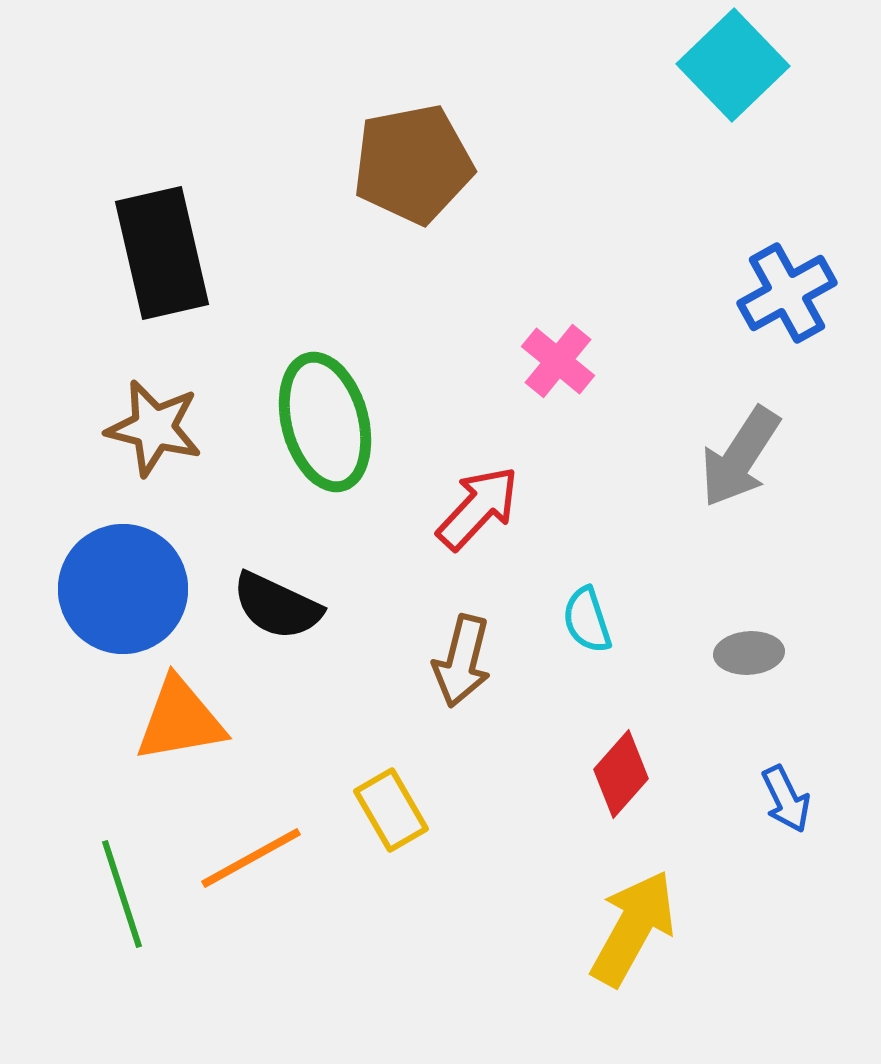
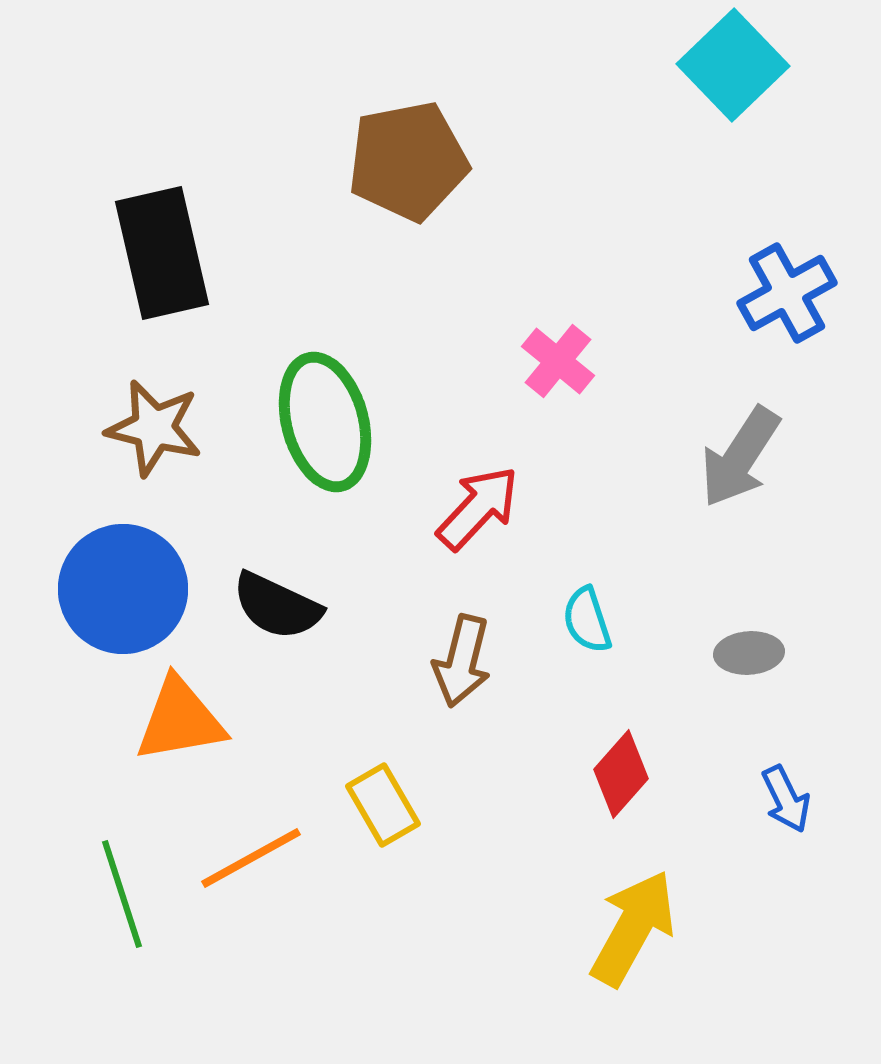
brown pentagon: moved 5 px left, 3 px up
yellow rectangle: moved 8 px left, 5 px up
